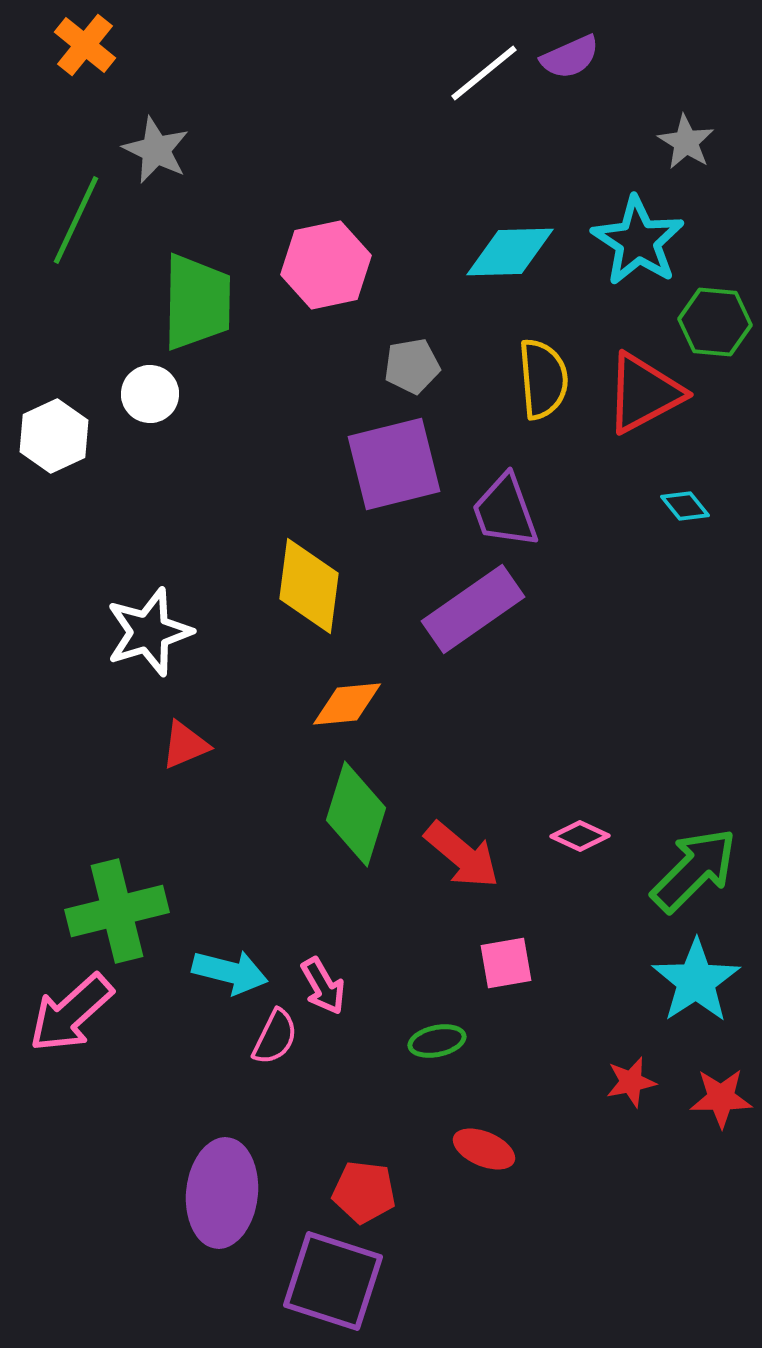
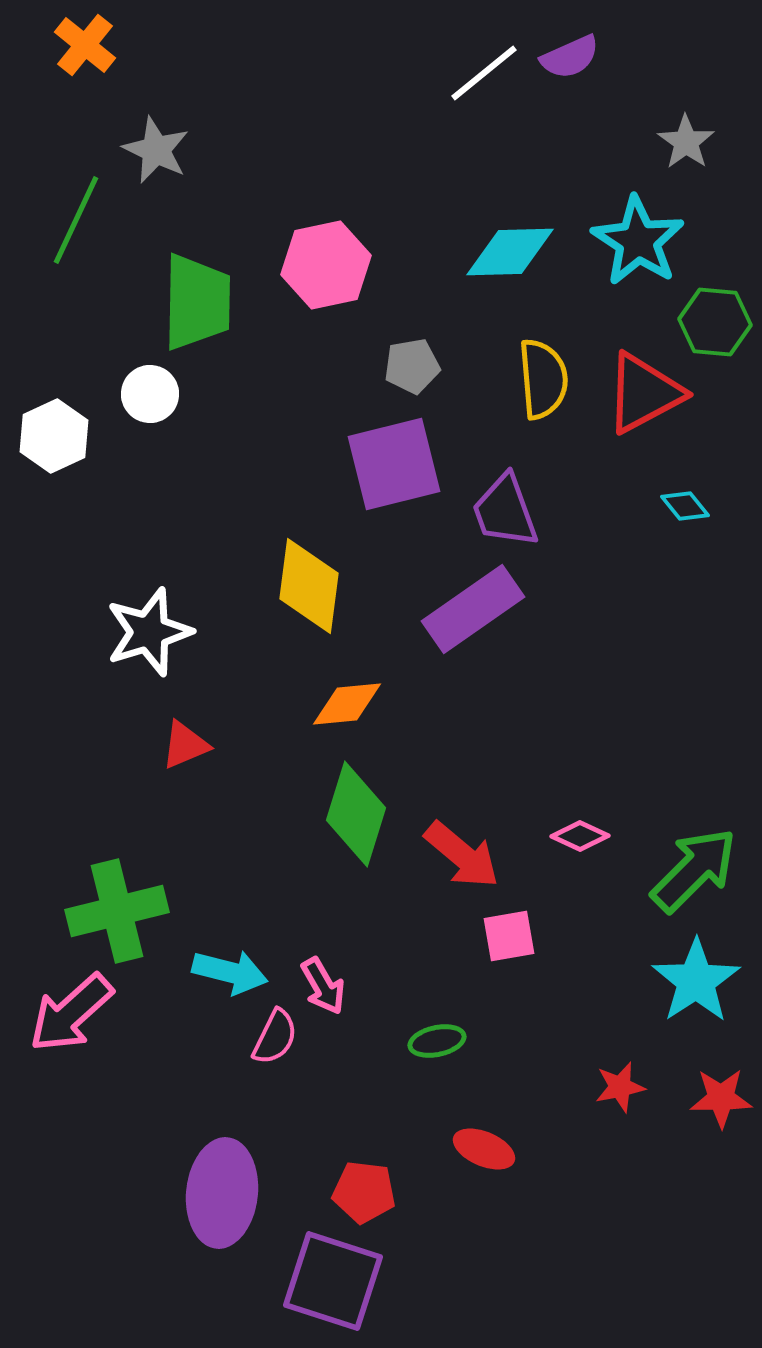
gray star at (686, 142): rotated 4 degrees clockwise
pink square at (506, 963): moved 3 px right, 27 px up
red star at (631, 1082): moved 11 px left, 5 px down
